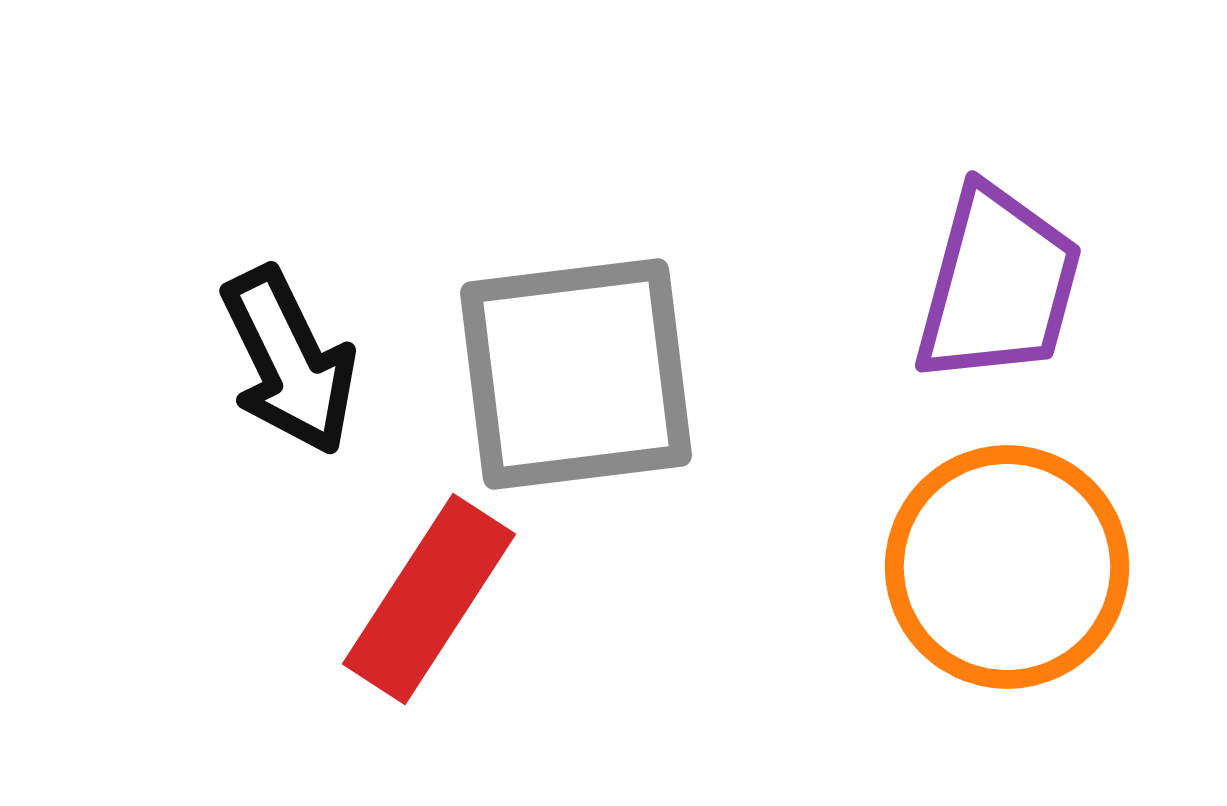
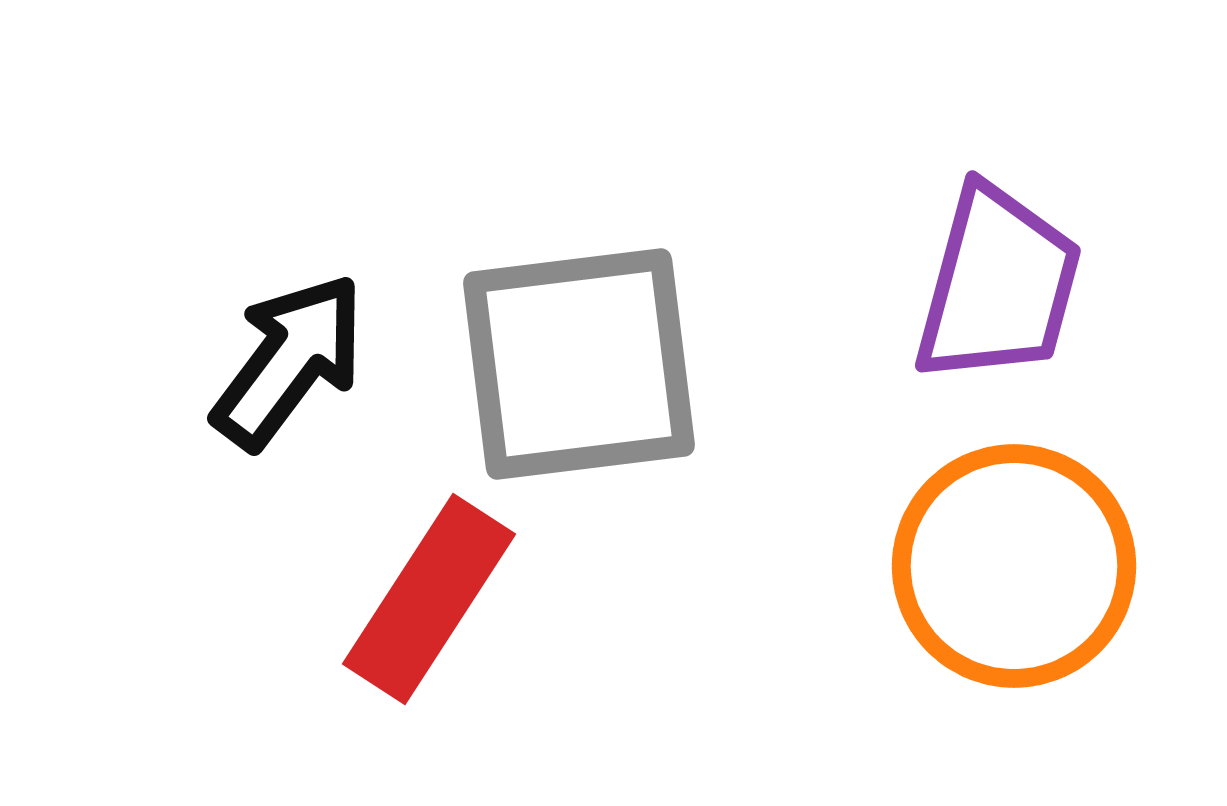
black arrow: rotated 117 degrees counterclockwise
gray square: moved 3 px right, 10 px up
orange circle: moved 7 px right, 1 px up
